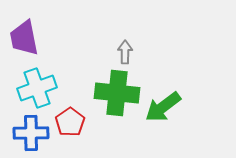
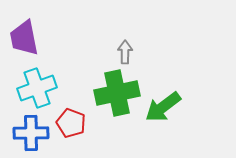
green cross: rotated 18 degrees counterclockwise
red pentagon: moved 1 px right, 1 px down; rotated 16 degrees counterclockwise
